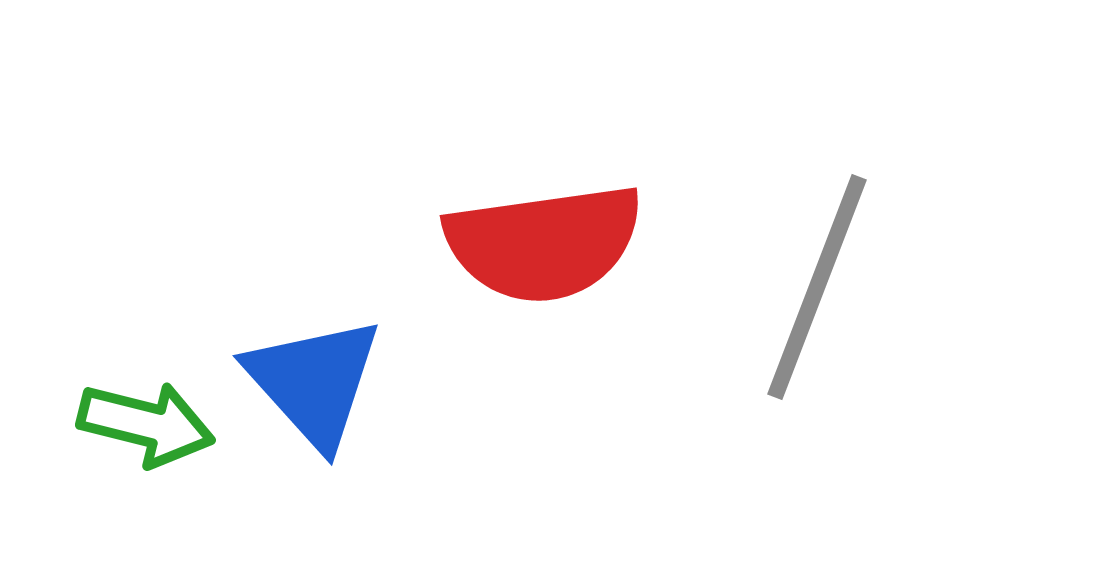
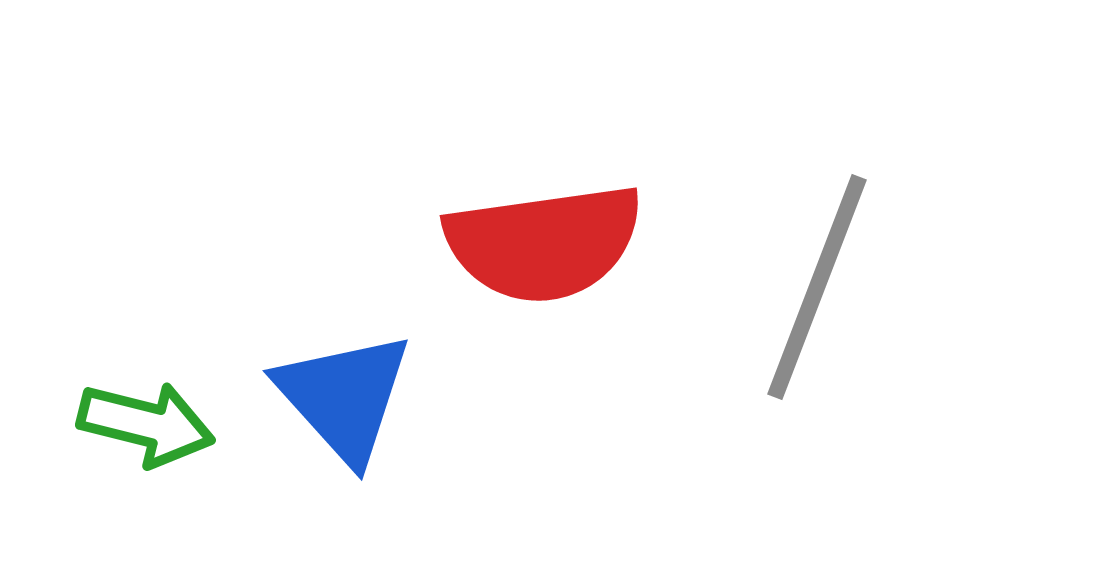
blue triangle: moved 30 px right, 15 px down
